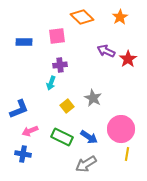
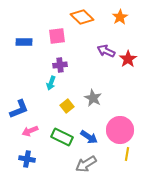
pink circle: moved 1 px left, 1 px down
blue cross: moved 4 px right, 5 px down
